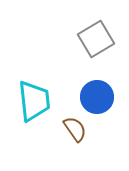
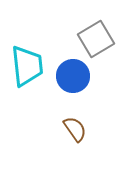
blue circle: moved 24 px left, 21 px up
cyan trapezoid: moved 7 px left, 35 px up
